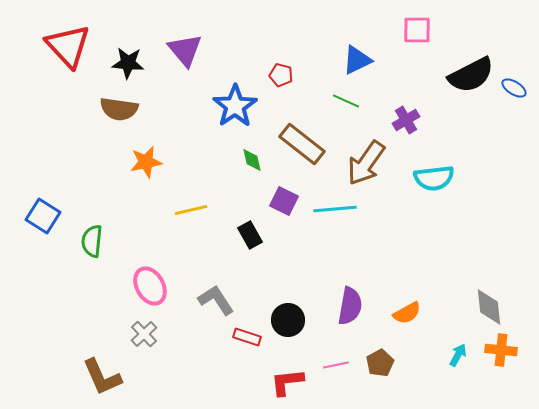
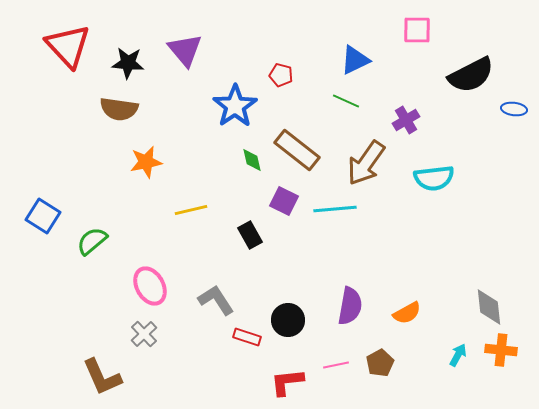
blue triangle: moved 2 px left
blue ellipse: moved 21 px down; rotated 25 degrees counterclockwise
brown rectangle: moved 5 px left, 6 px down
green semicircle: rotated 44 degrees clockwise
